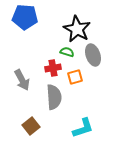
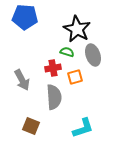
brown square: rotated 30 degrees counterclockwise
